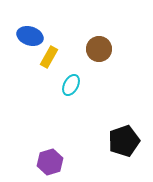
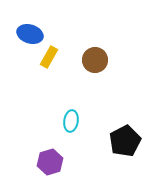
blue ellipse: moved 2 px up
brown circle: moved 4 px left, 11 px down
cyan ellipse: moved 36 px down; rotated 20 degrees counterclockwise
black pentagon: moved 1 px right; rotated 8 degrees counterclockwise
